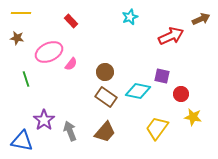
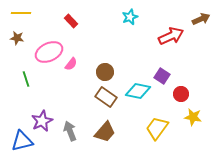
purple square: rotated 21 degrees clockwise
purple star: moved 2 px left, 1 px down; rotated 10 degrees clockwise
blue triangle: rotated 25 degrees counterclockwise
